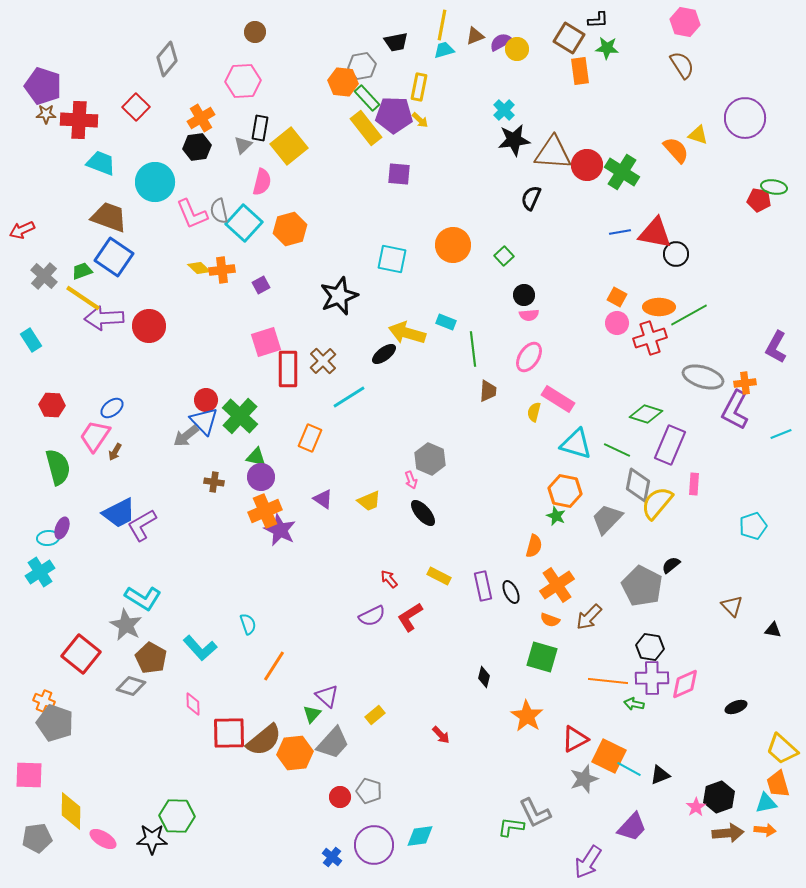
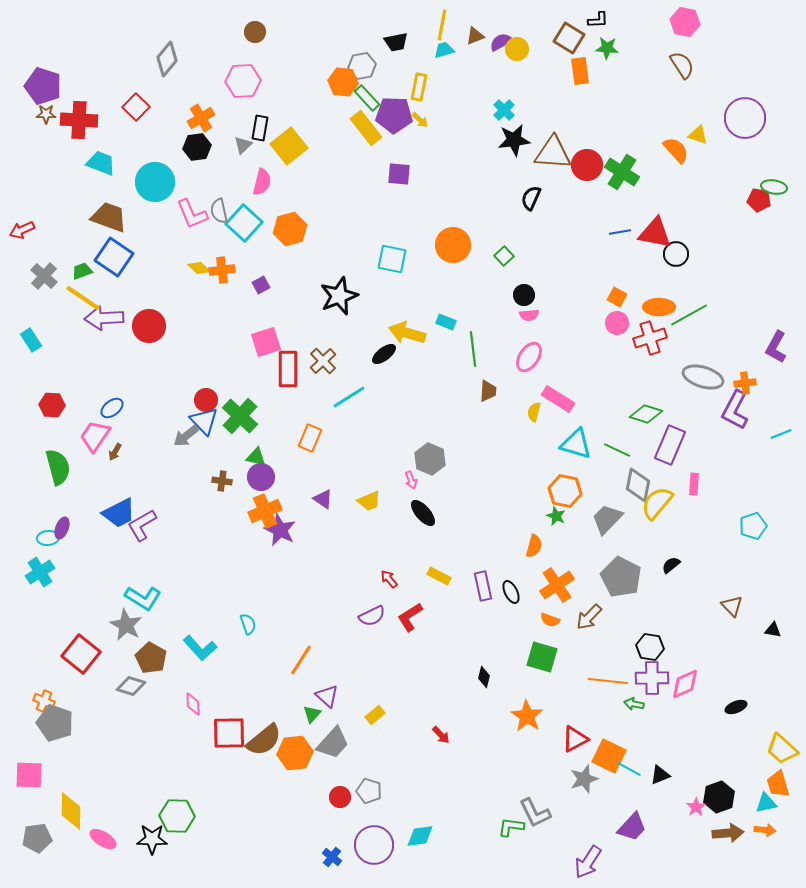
brown cross at (214, 482): moved 8 px right, 1 px up
gray pentagon at (642, 586): moved 21 px left, 9 px up
orange line at (274, 666): moved 27 px right, 6 px up
